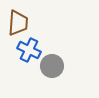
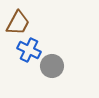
brown trapezoid: rotated 24 degrees clockwise
